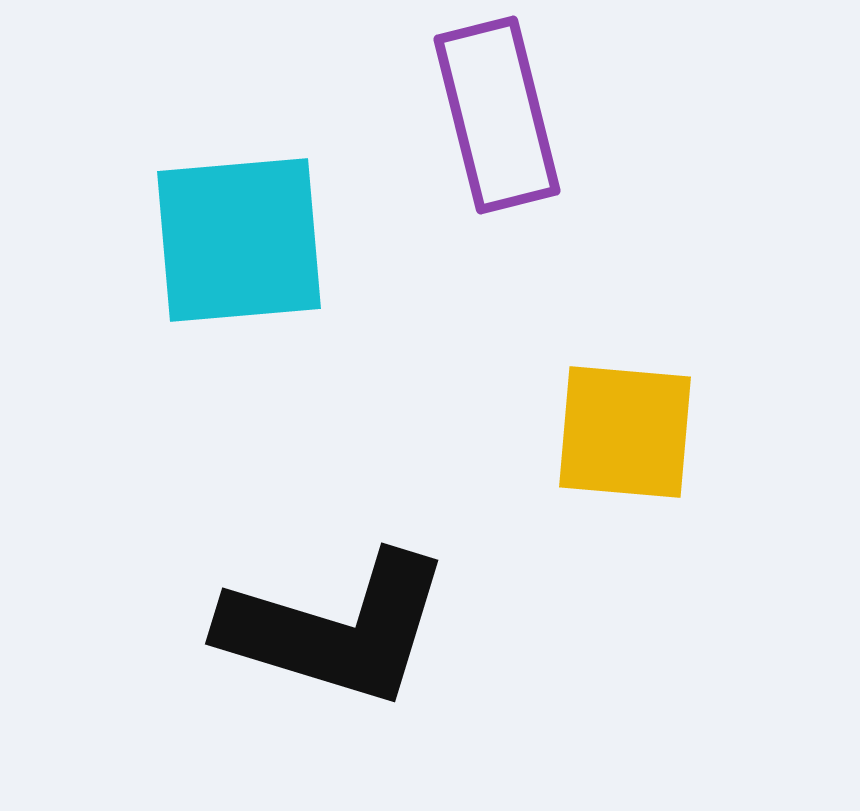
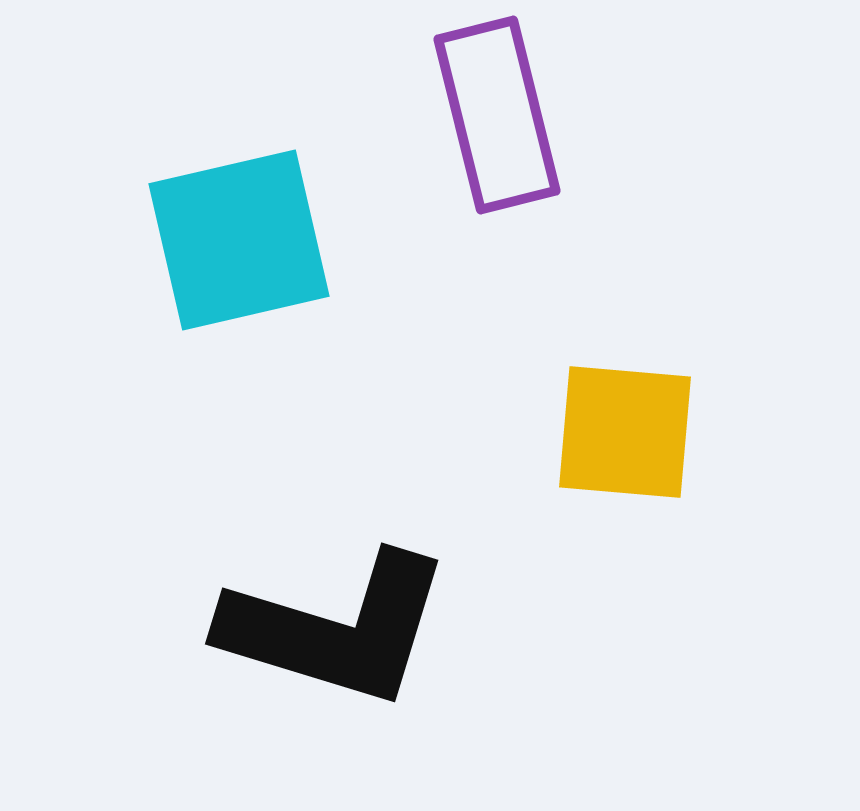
cyan square: rotated 8 degrees counterclockwise
